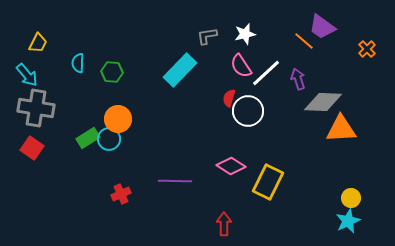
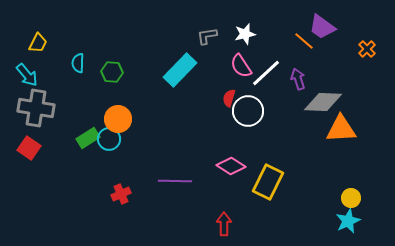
red square: moved 3 px left
